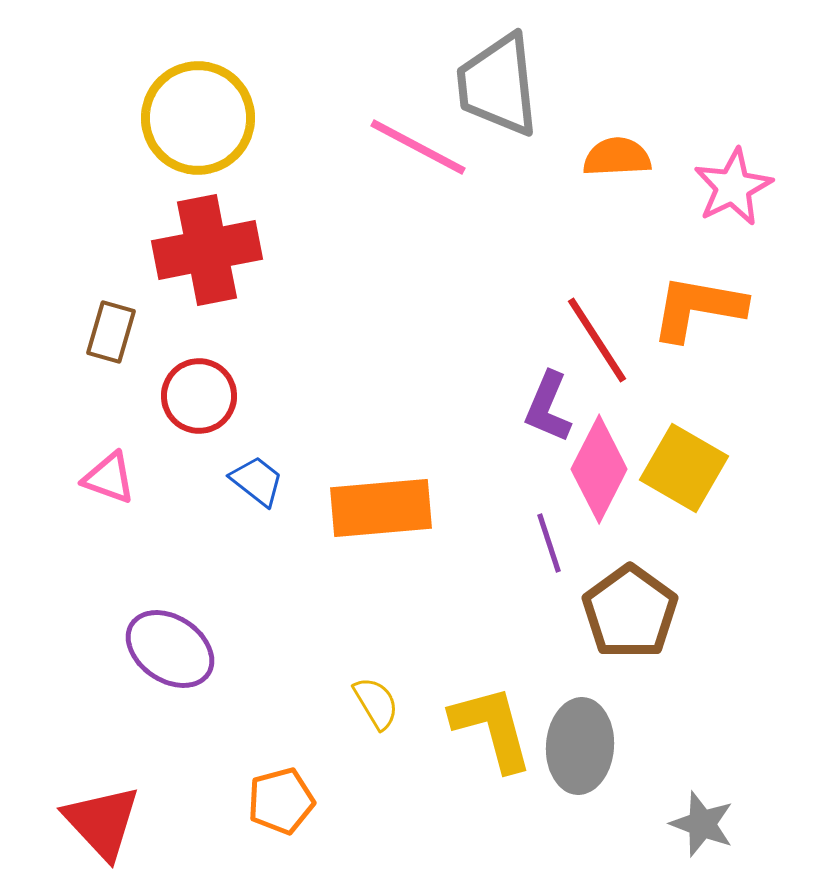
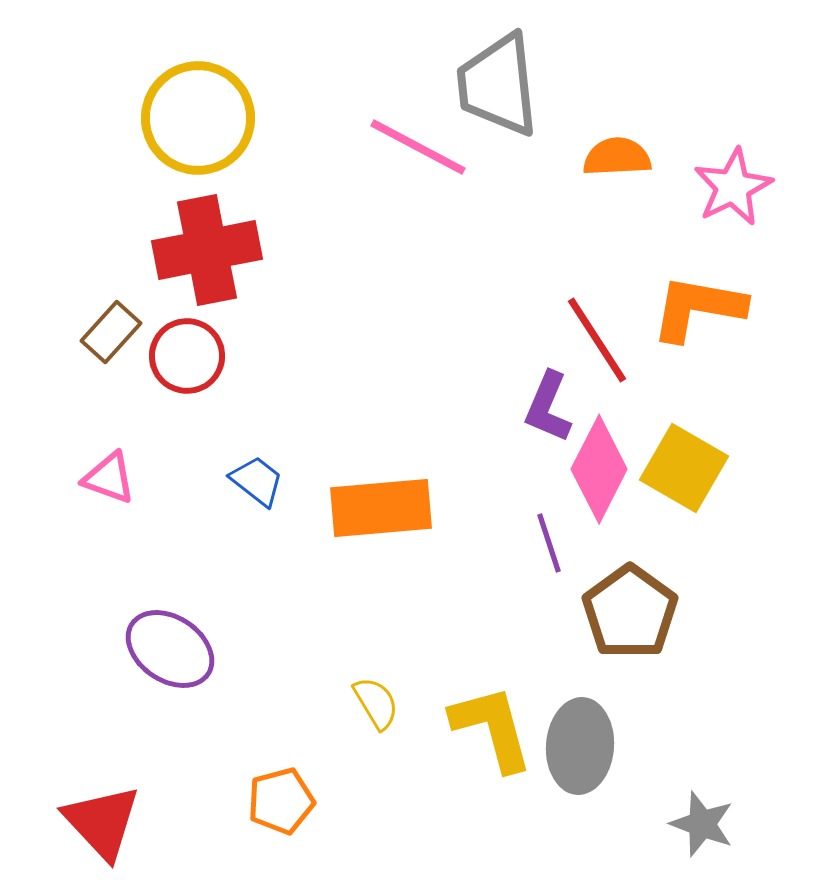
brown rectangle: rotated 26 degrees clockwise
red circle: moved 12 px left, 40 px up
